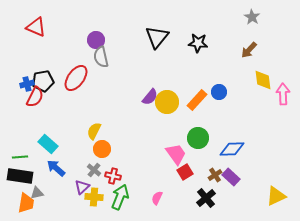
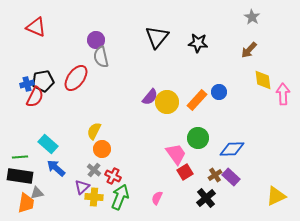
red cross: rotated 14 degrees clockwise
